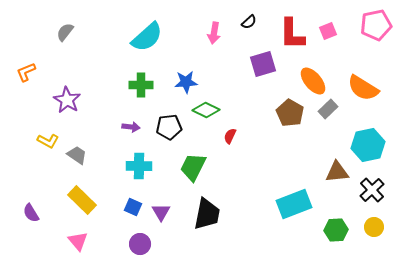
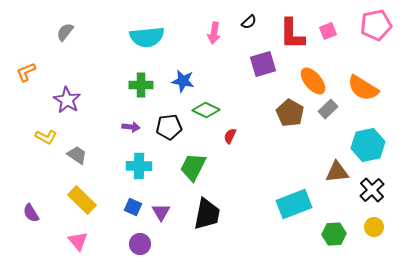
cyan semicircle: rotated 36 degrees clockwise
blue star: moved 3 px left, 1 px up; rotated 15 degrees clockwise
yellow L-shape: moved 2 px left, 4 px up
green hexagon: moved 2 px left, 4 px down
